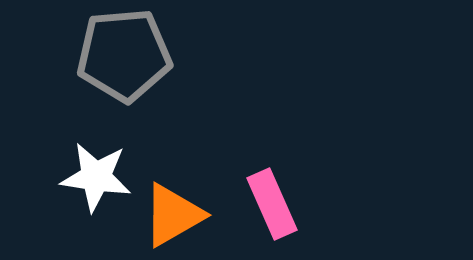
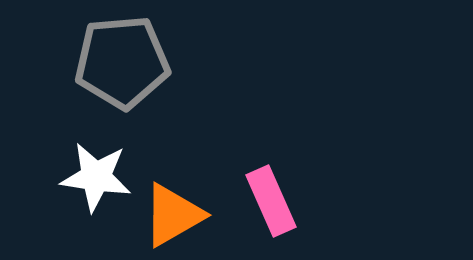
gray pentagon: moved 2 px left, 7 px down
pink rectangle: moved 1 px left, 3 px up
